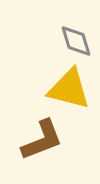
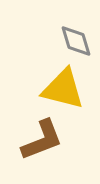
yellow triangle: moved 6 px left
